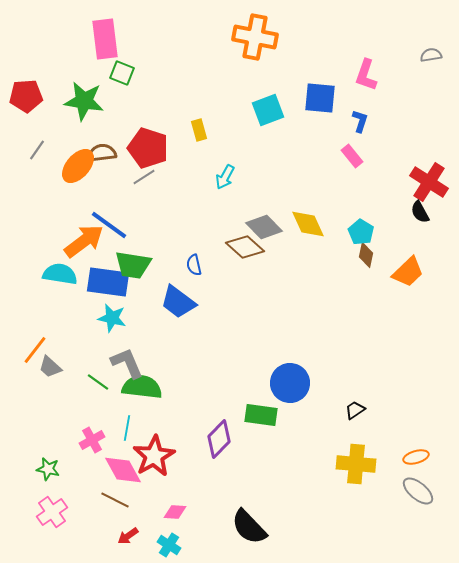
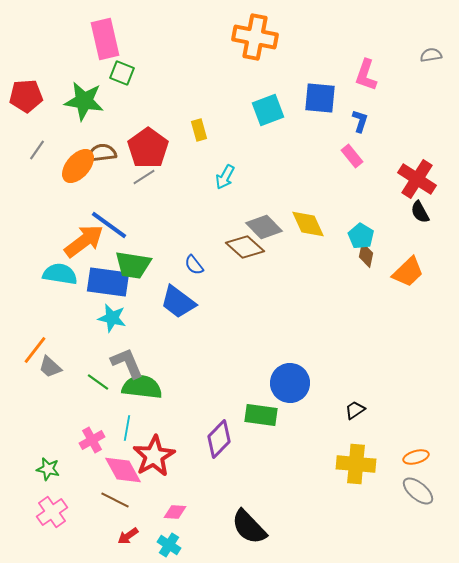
pink rectangle at (105, 39): rotated 6 degrees counterclockwise
red pentagon at (148, 148): rotated 18 degrees clockwise
red cross at (429, 182): moved 12 px left, 3 px up
cyan pentagon at (361, 232): moved 4 px down
blue semicircle at (194, 265): rotated 25 degrees counterclockwise
